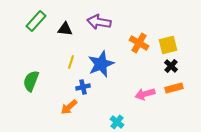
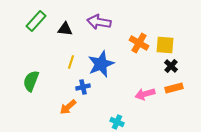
yellow square: moved 3 px left; rotated 18 degrees clockwise
orange arrow: moved 1 px left
cyan cross: rotated 16 degrees counterclockwise
